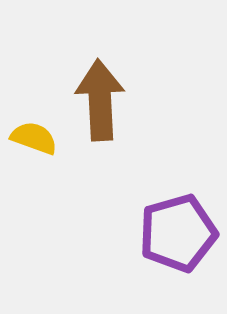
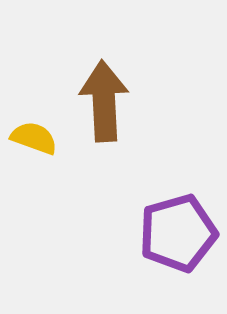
brown arrow: moved 4 px right, 1 px down
